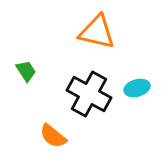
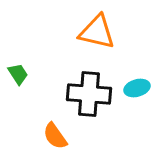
green trapezoid: moved 8 px left, 3 px down
black cross: rotated 24 degrees counterclockwise
orange semicircle: moved 2 px right; rotated 16 degrees clockwise
